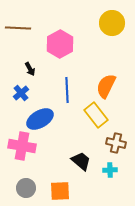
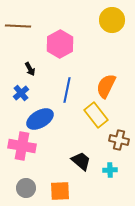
yellow circle: moved 3 px up
brown line: moved 2 px up
blue line: rotated 15 degrees clockwise
brown cross: moved 3 px right, 3 px up
